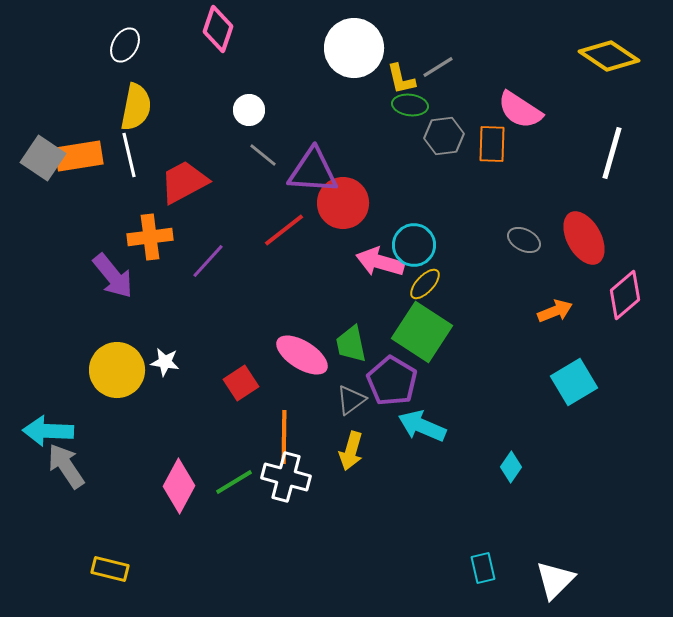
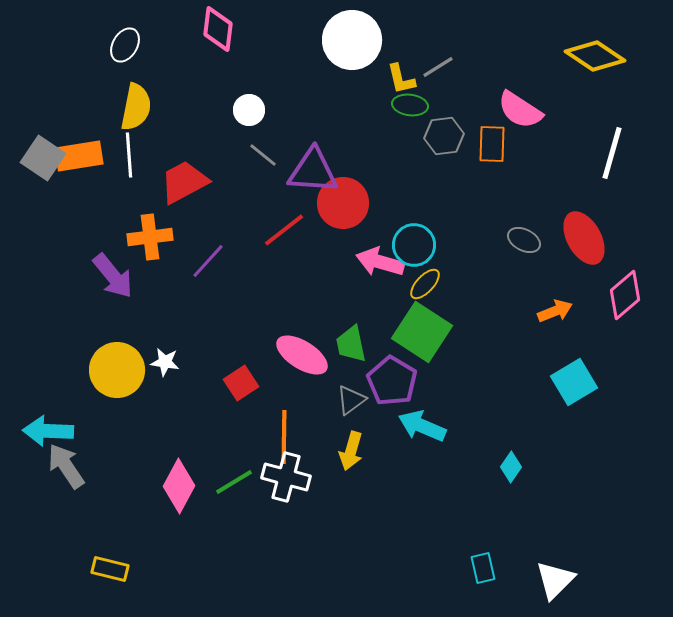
pink diamond at (218, 29): rotated 12 degrees counterclockwise
white circle at (354, 48): moved 2 px left, 8 px up
yellow diamond at (609, 56): moved 14 px left
white line at (129, 155): rotated 9 degrees clockwise
